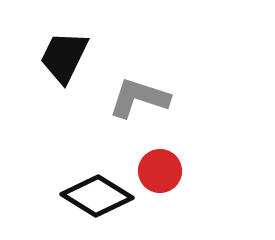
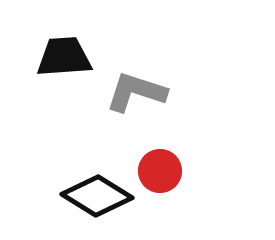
black trapezoid: rotated 60 degrees clockwise
gray L-shape: moved 3 px left, 6 px up
